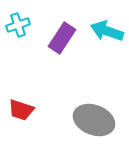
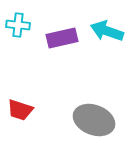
cyan cross: rotated 25 degrees clockwise
purple rectangle: rotated 44 degrees clockwise
red trapezoid: moved 1 px left
